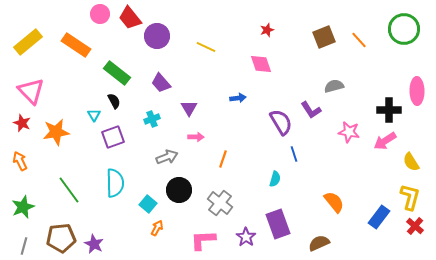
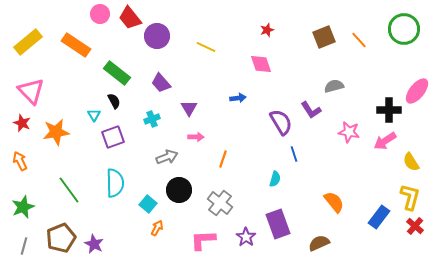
pink ellipse at (417, 91): rotated 40 degrees clockwise
brown pentagon at (61, 238): rotated 16 degrees counterclockwise
